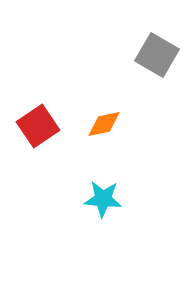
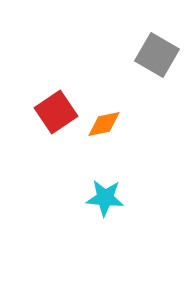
red square: moved 18 px right, 14 px up
cyan star: moved 2 px right, 1 px up
